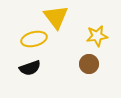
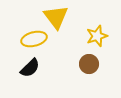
yellow star: rotated 10 degrees counterclockwise
black semicircle: rotated 25 degrees counterclockwise
